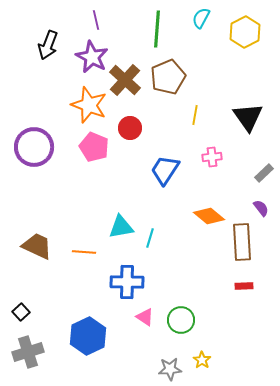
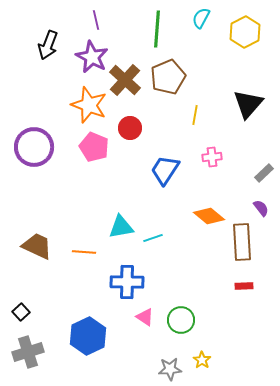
black triangle: moved 13 px up; rotated 16 degrees clockwise
cyan line: moved 3 px right; rotated 54 degrees clockwise
